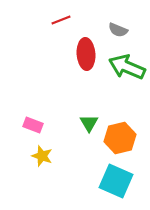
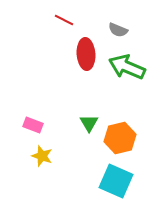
red line: moved 3 px right; rotated 48 degrees clockwise
